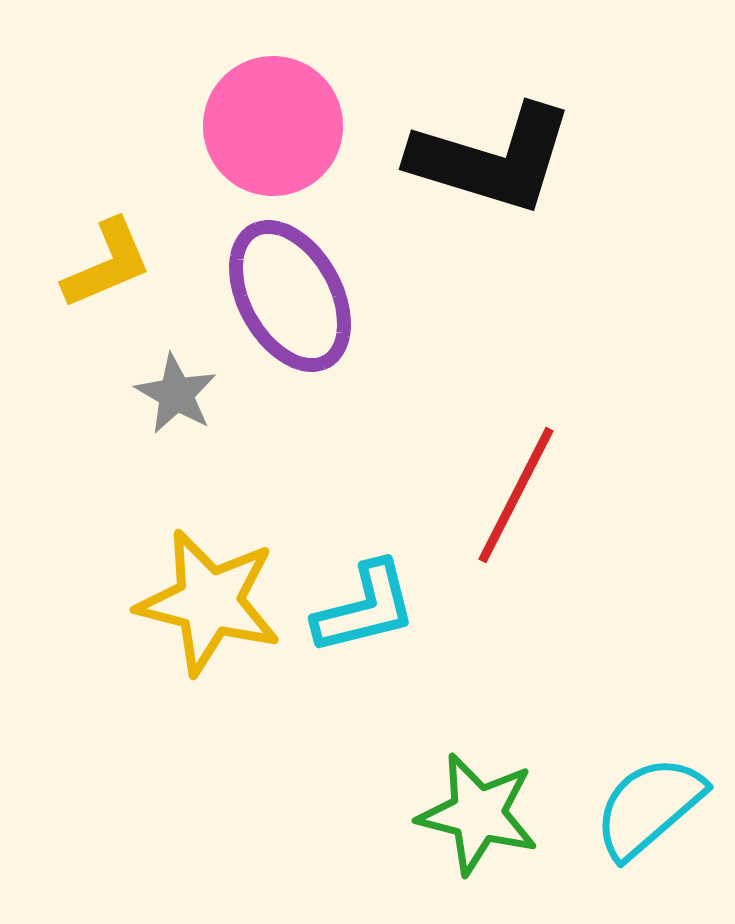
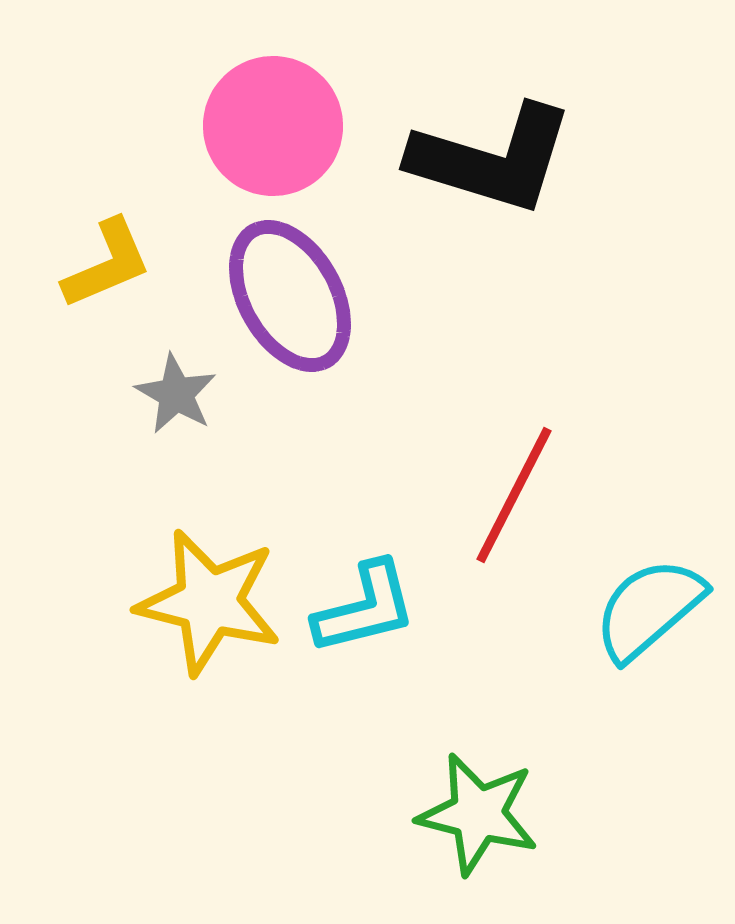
red line: moved 2 px left
cyan semicircle: moved 198 px up
